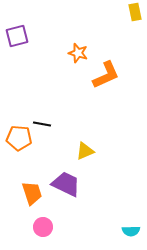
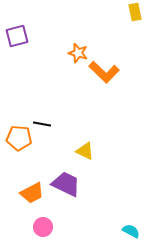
orange L-shape: moved 2 px left, 3 px up; rotated 68 degrees clockwise
yellow triangle: rotated 48 degrees clockwise
orange trapezoid: rotated 80 degrees clockwise
cyan semicircle: rotated 150 degrees counterclockwise
